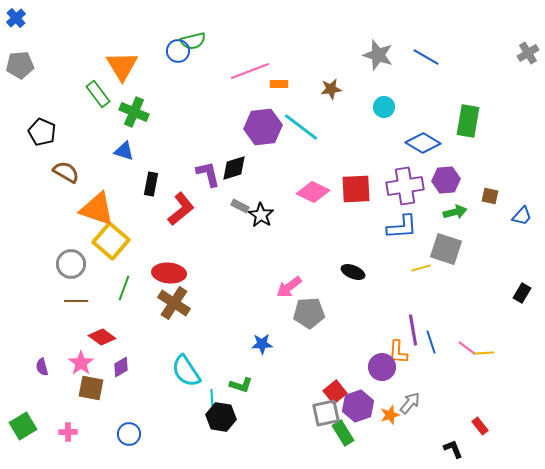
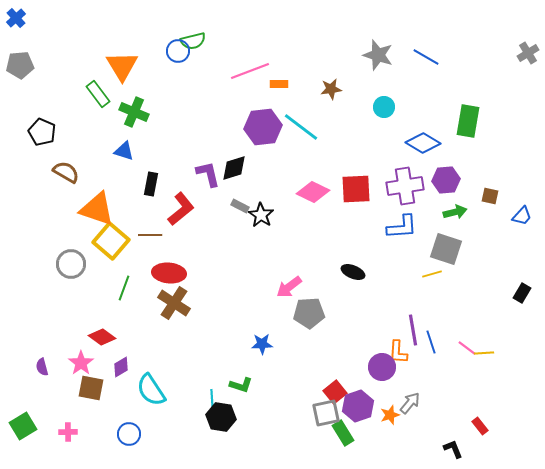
yellow line at (421, 268): moved 11 px right, 6 px down
brown line at (76, 301): moved 74 px right, 66 px up
cyan semicircle at (186, 371): moved 35 px left, 19 px down
